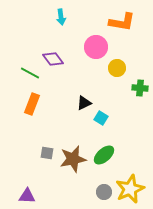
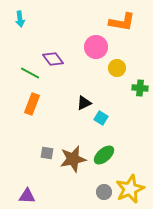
cyan arrow: moved 41 px left, 2 px down
